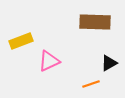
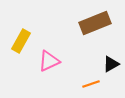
brown rectangle: moved 1 px down; rotated 24 degrees counterclockwise
yellow rectangle: rotated 40 degrees counterclockwise
black triangle: moved 2 px right, 1 px down
